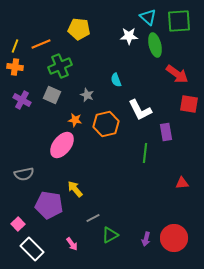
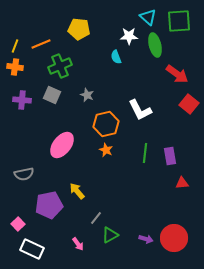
cyan semicircle: moved 23 px up
purple cross: rotated 24 degrees counterclockwise
red square: rotated 30 degrees clockwise
orange star: moved 31 px right, 30 px down; rotated 16 degrees clockwise
purple rectangle: moved 4 px right, 24 px down
yellow arrow: moved 2 px right, 2 px down
purple pentagon: rotated 20 degrees counterclockwise
gray line: moved 3 px right; rotated 24 degrees counterclockwise
purple arrow: rotated 88 degrees counterclockwise
pink arrow: moved 6 px right
white rectangle: rotated 20 degrees counterclockwise
